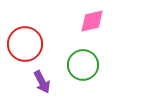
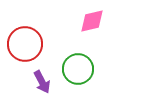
green circle: moved 5 px left, 4 px down
